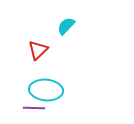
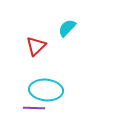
cyan semicircle: moved 1 px right, 2 px down
red triangle: moved 2 px left, 4 px up
